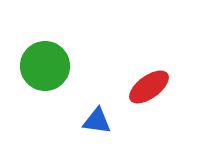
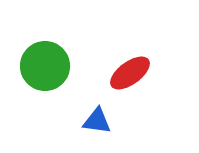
red ellipse: moved 19 px left, 14 px up
